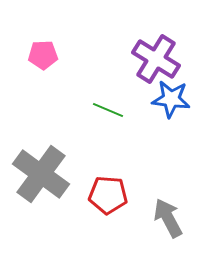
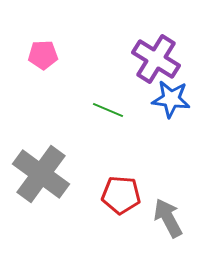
red pentagon: moved 13 px right
